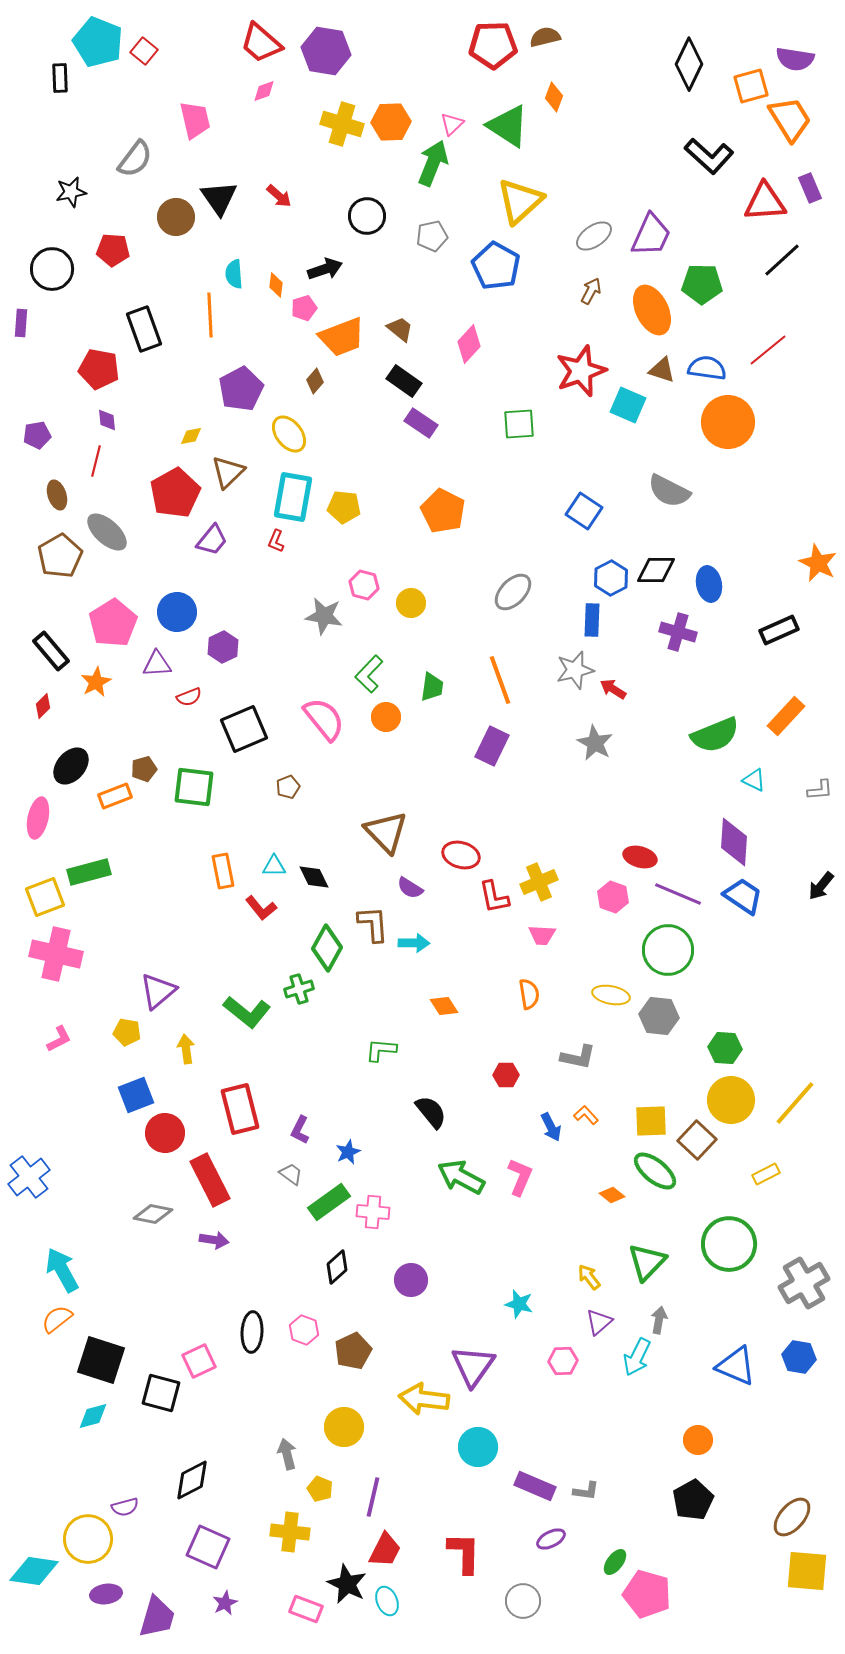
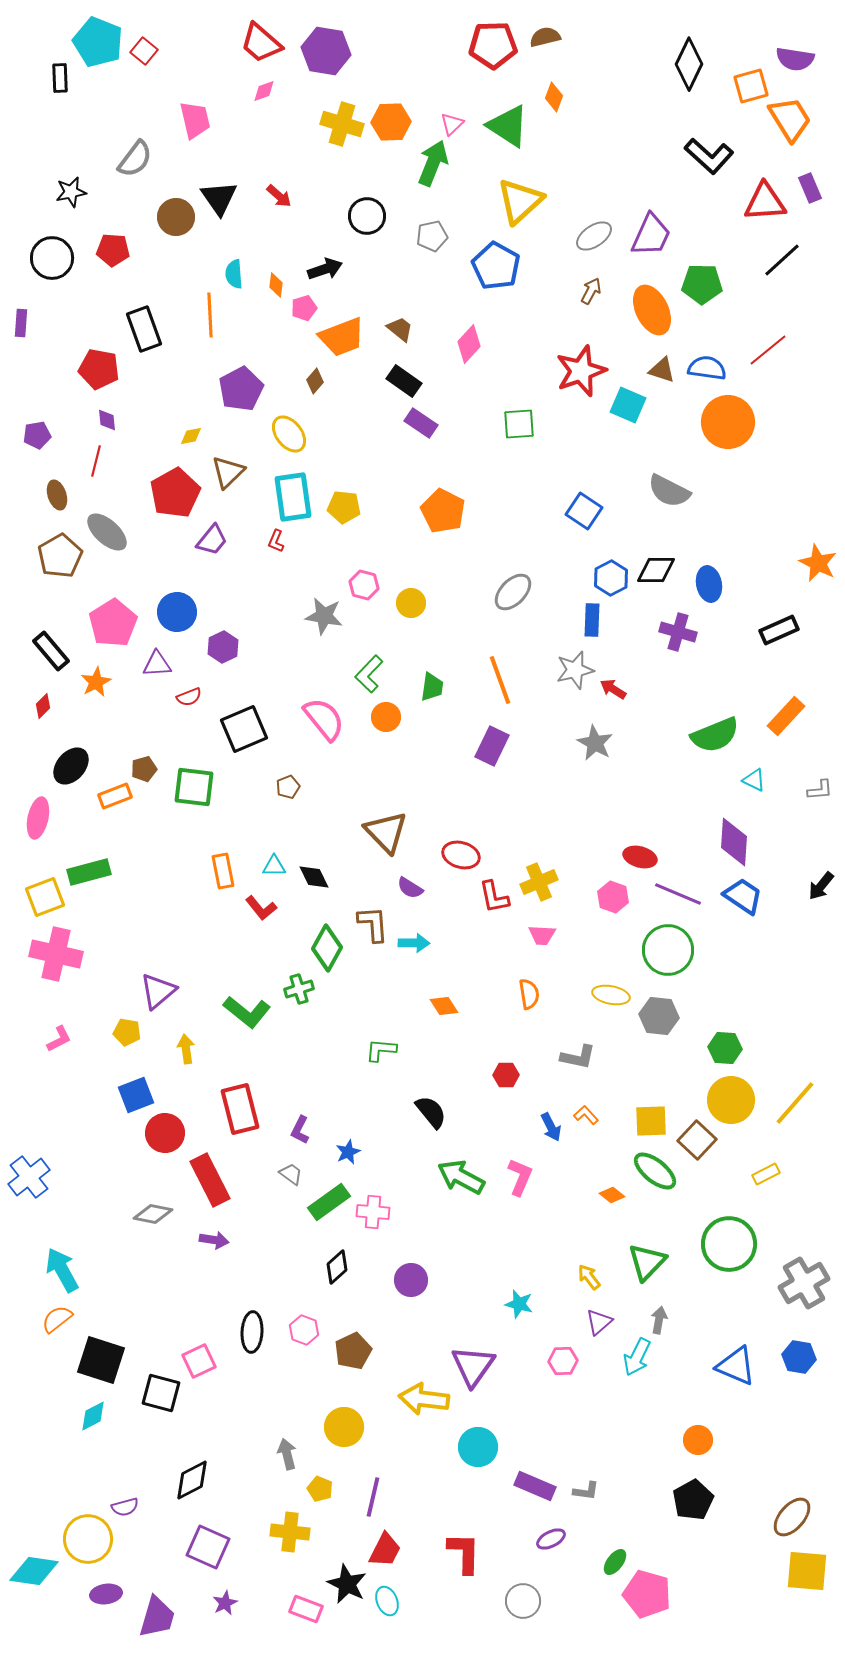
black circle at (52, 269): moved 11 px up
cyan rectangle at (293, 497): rotated 18 degrees counterclockwise
cyan diamond at (93, 1416): rotated 12 degrees counterclockwise
